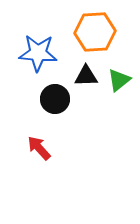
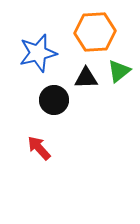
blue star: rotated 18 degrees counterclockwise
black triangle: moved 2 px down
green triangle: moved 9 px up
black circle: moved 1 px left, 1 px down
